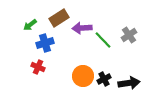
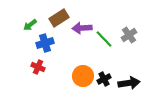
green line: moved 1 px right, 1 px up
